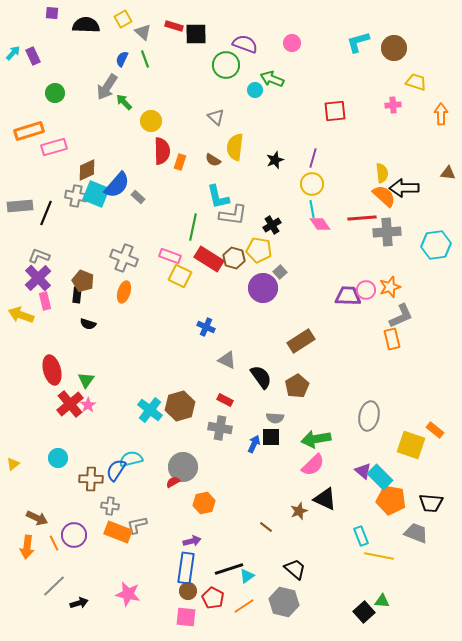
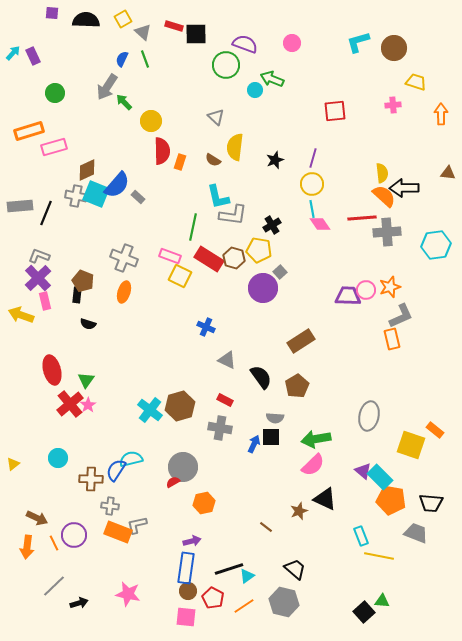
black semicircle at (86, 25): moved 5 px up
